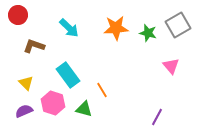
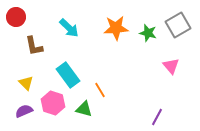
red circle: moved 2 px left, 2 px down
brown L-shape: rotated 120 degrees counterclockwise
orange line: moved 2 px left
